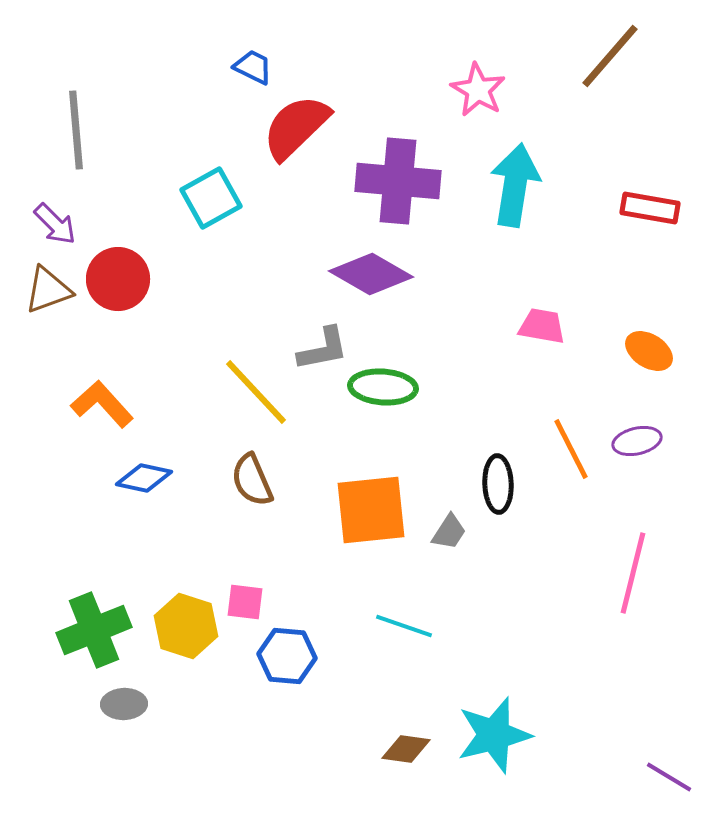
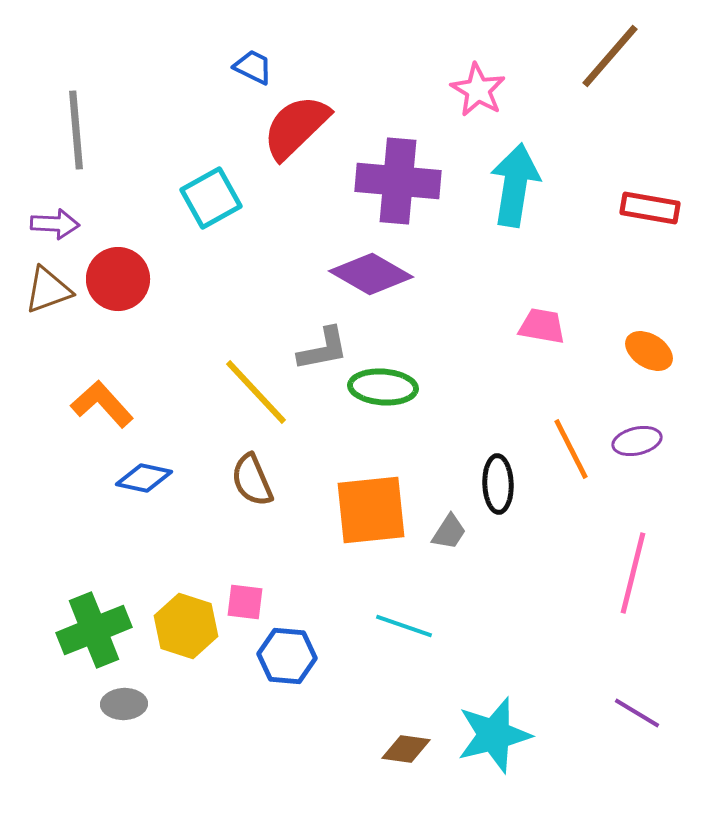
purple arrow: rotated 42 degrees counterclockwise
purple line: moved 32 px left, 64 px up
